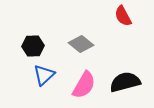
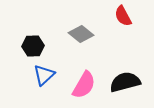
gray diamond: moved 10 px up
